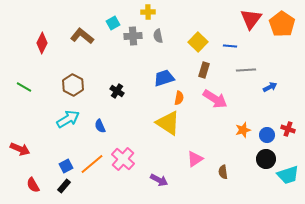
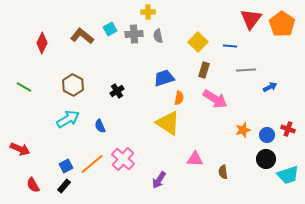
cyan square: moved 3 px left, 6 px down
gray cross: moved 1 px right, 2 px up
black cross: rotated 24 degrees clockwise
pink triangle: rotated 36 degrees clockwise
purple arrow: rotated 96 degrees clockwise
